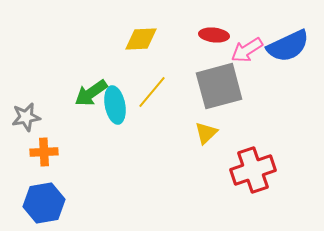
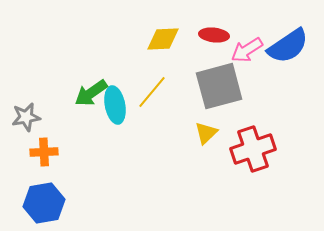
yellow diamond: moved 22 px right
blue semicircle: rotated 9 degrees counterclockwise
red cross: moved 21 px up
